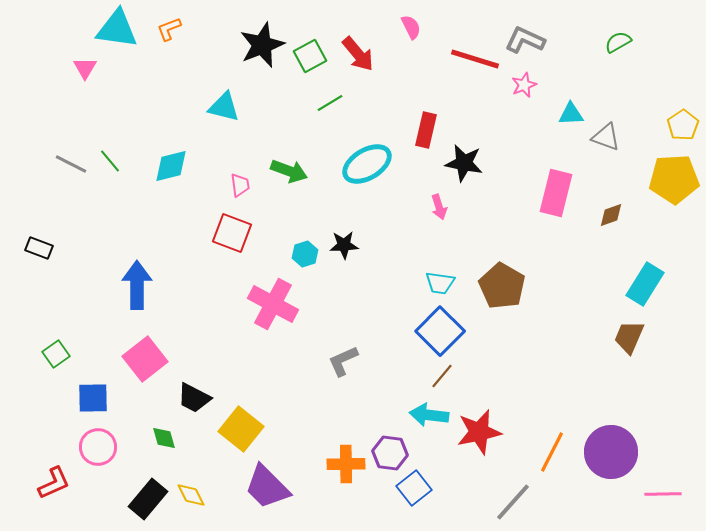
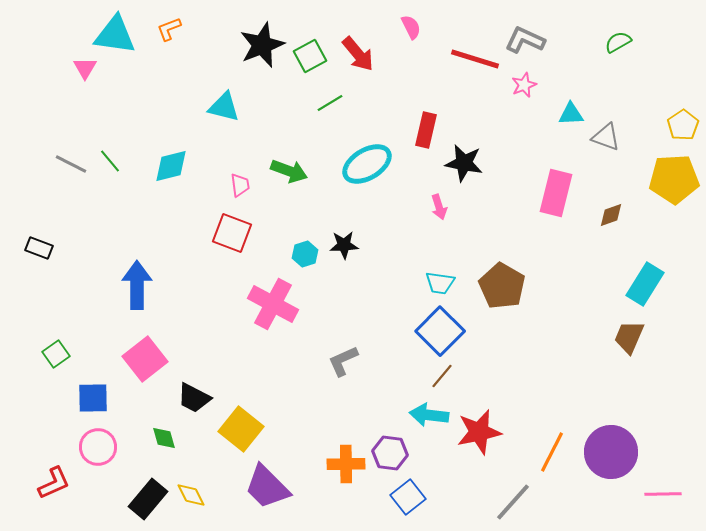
cyan triangle at (117, 29): moved 2 px left, 6 px down
blue square at (414, 488): moved 6 px left, 9 px down
